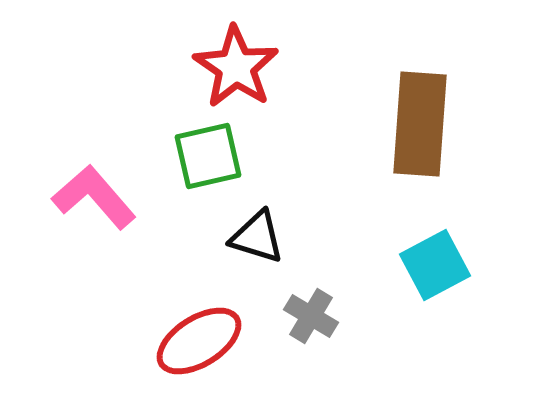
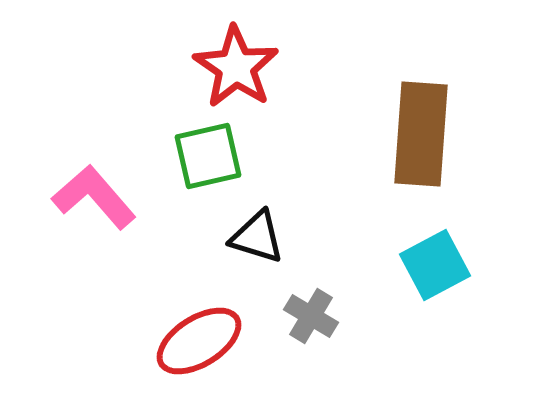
brown rectangle: moved 1 px right, 10 px down
